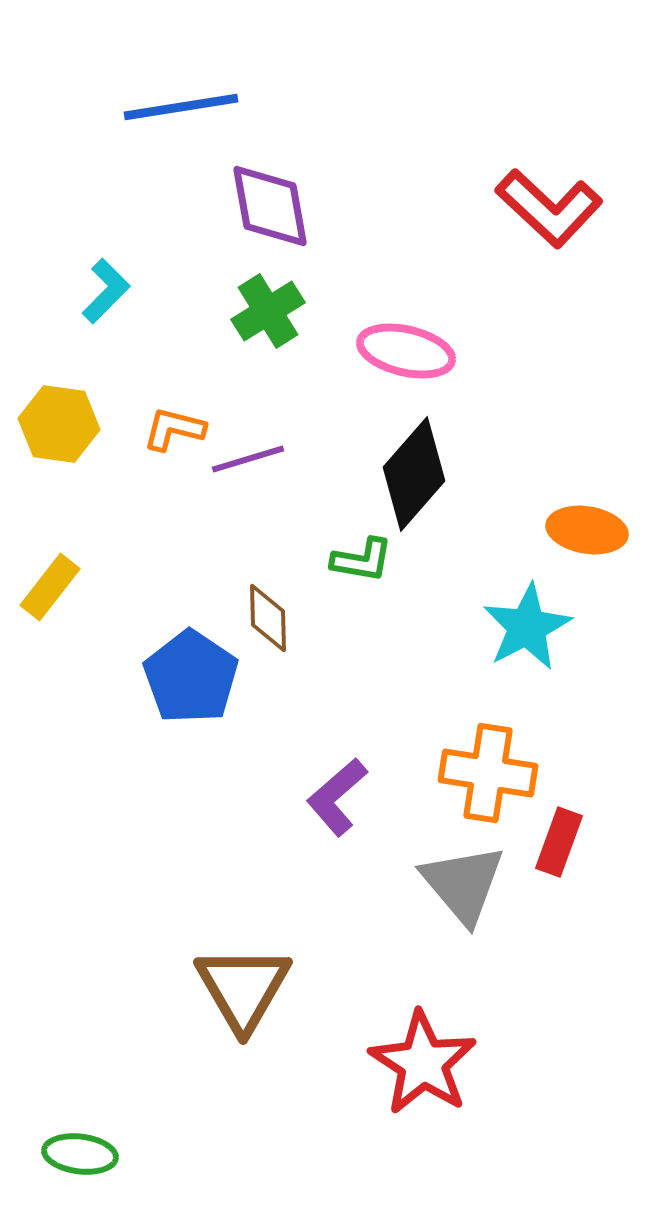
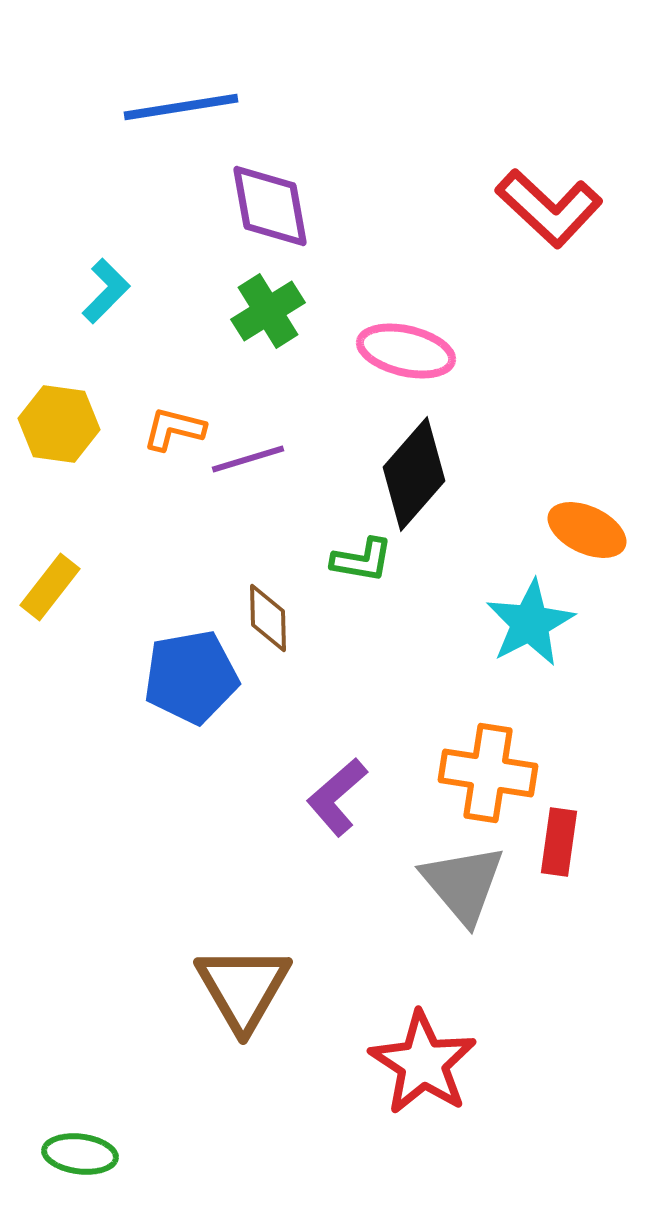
orange ellipse: rotated 16 degrees clockwise
cyan star: moved 3 px right, 4 px up
blue pentagon: rotated 28 degrees clockwise
red rectangle: rotated 12 degrees counterclockwise
